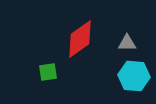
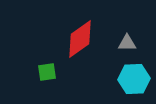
green square: moved 1 px left
cyan hexagon: moved 3 px down; rotated 8 degrees counterclockwise
